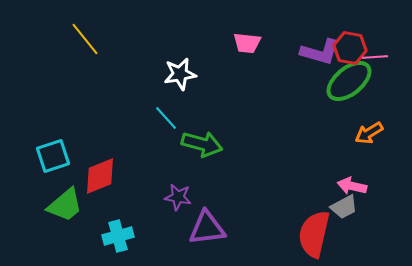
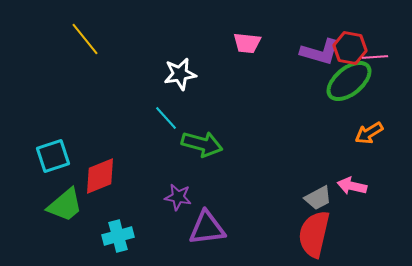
gray trapezoid: moved 26 px left, 9 px up
